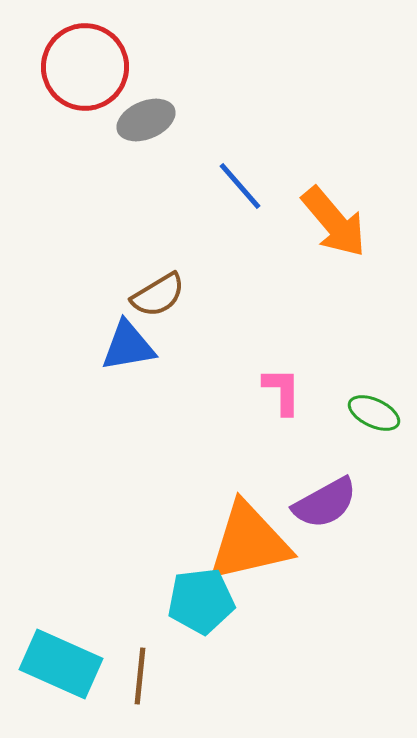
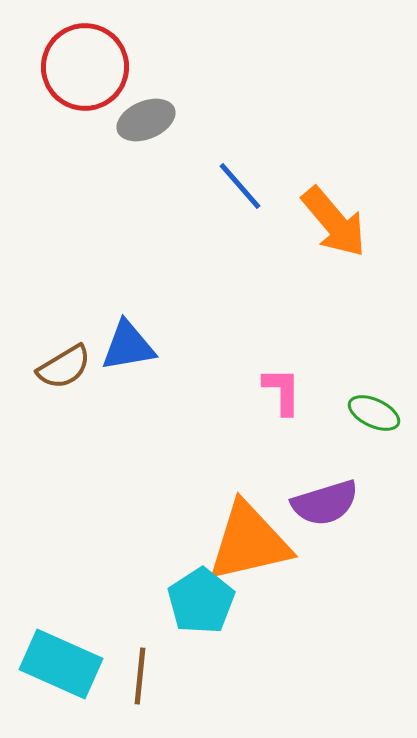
brown semicircle: moved 94 px left, 72 px down
purple semicircle: rotated 12 degrees clockwise
cyan pentagon: rotated 26 degrees counterclockwise
